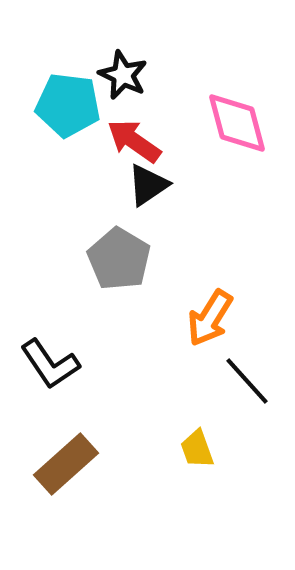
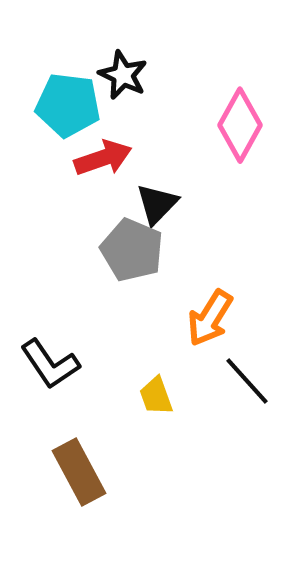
pink diamond: moved 3 px right, 2 px down; rotated 44 degrees clockwise
red arrow: moved 31 px left, 17 px down; rotated 126 degrees clockwise
black triangle: moved 9 px right, 19 px down; rotated 12 degrees counterclockwise
gray pentagon: moved 13 px right, 9 px up; rotated 8 degrees counterclockwise
yellow trapezoid: moved 41 px left, 53 px up
brown rectangle: moved 13 px right, 8 px down; rotated 76 degrees counterclockwise
